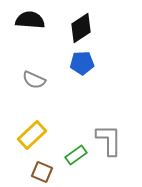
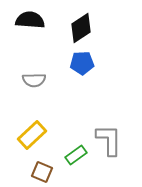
gray semicircle: rotated 25 degrees counterclockwise
